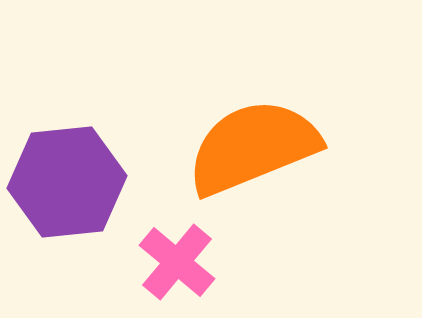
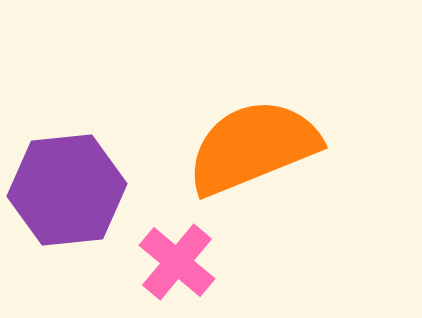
purple hexagon: moved 8 px down
